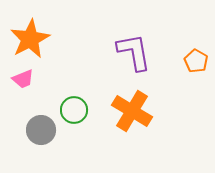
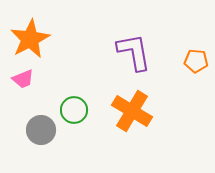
orange pentagon: rotated 25 degrees counterclockwise
